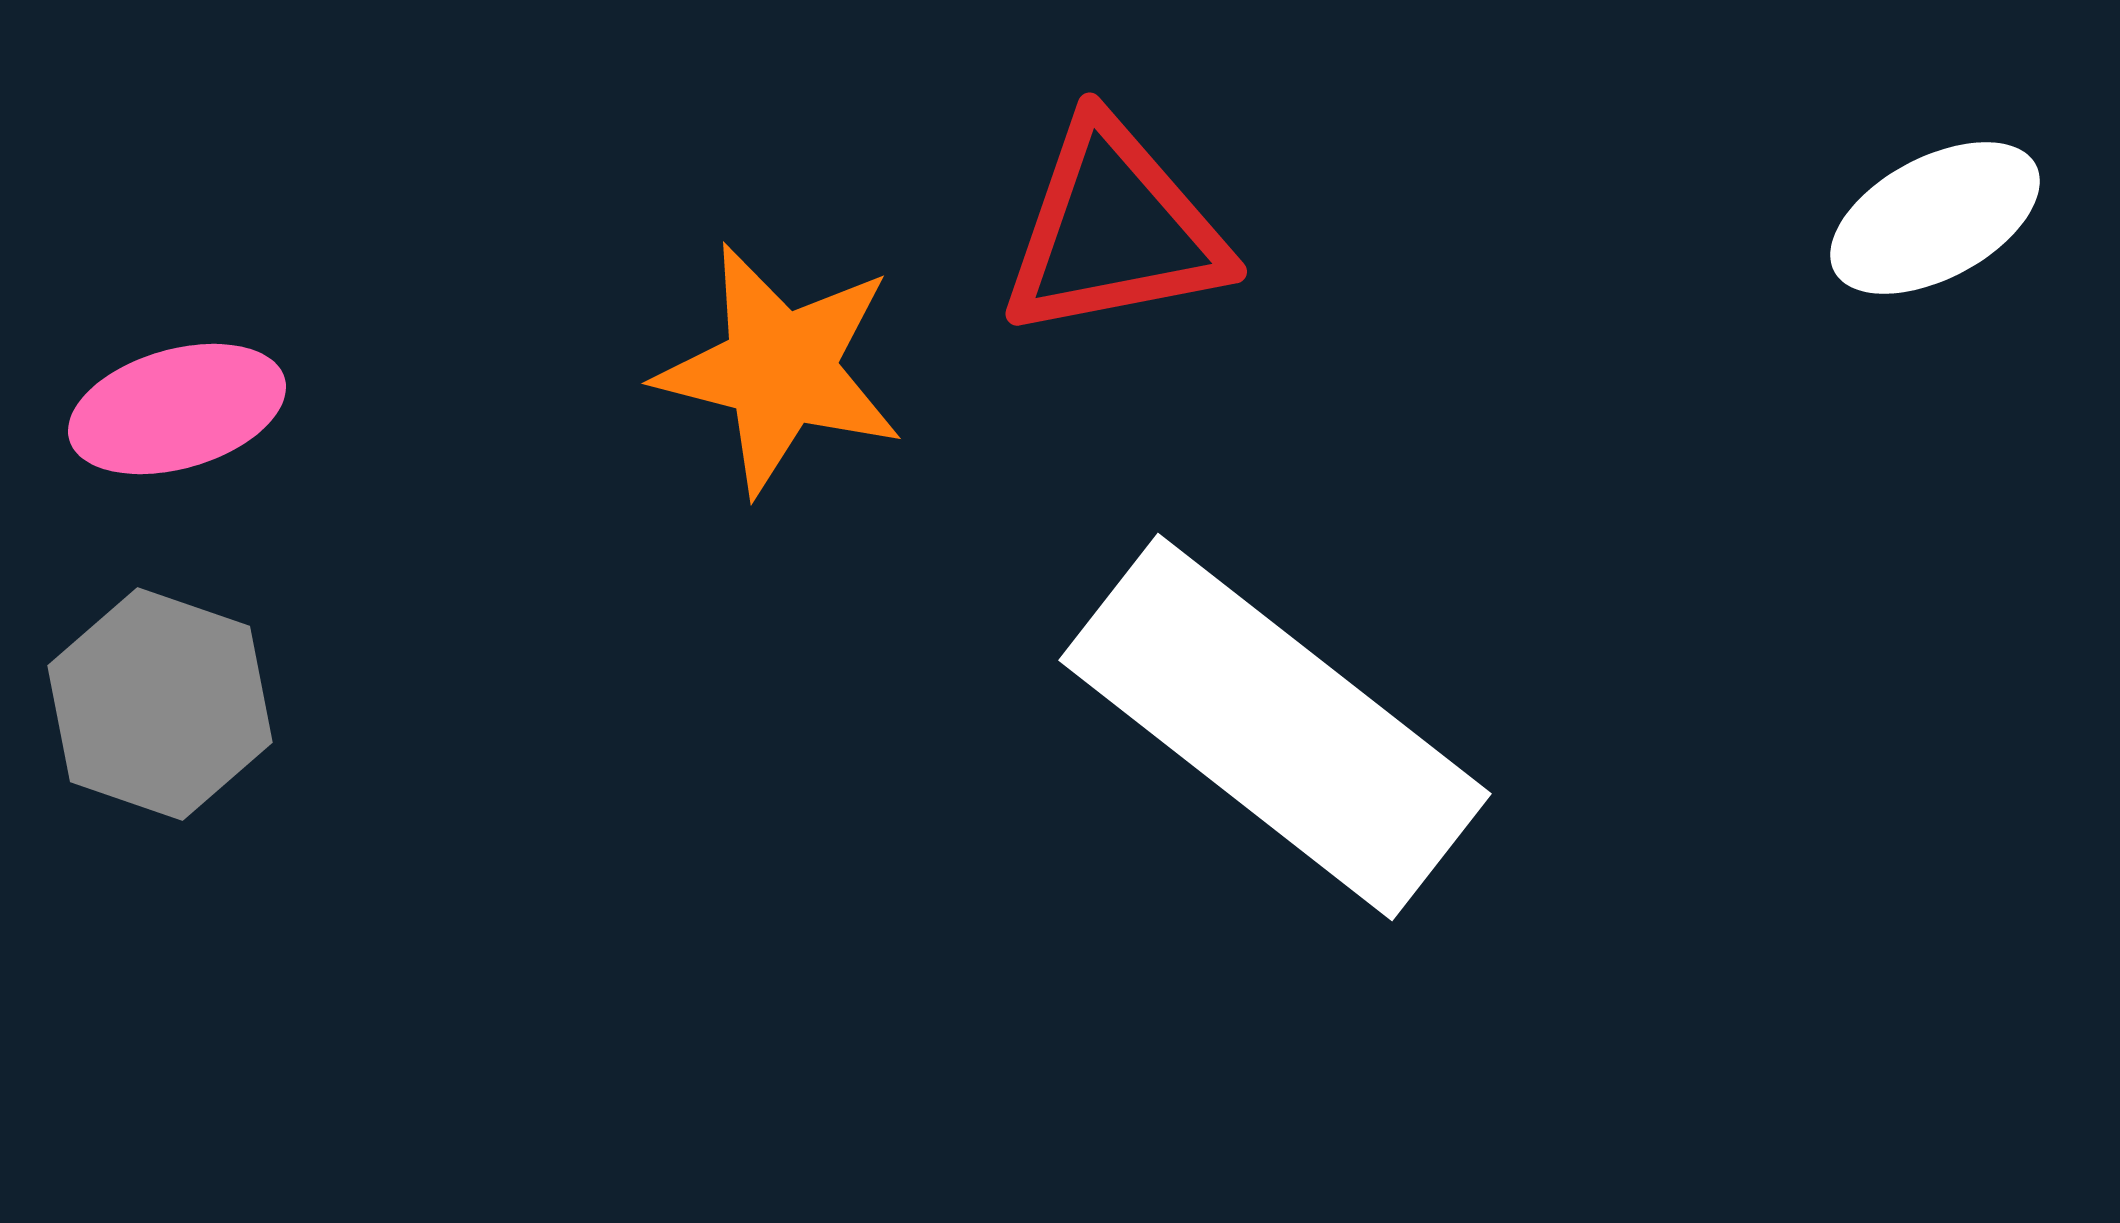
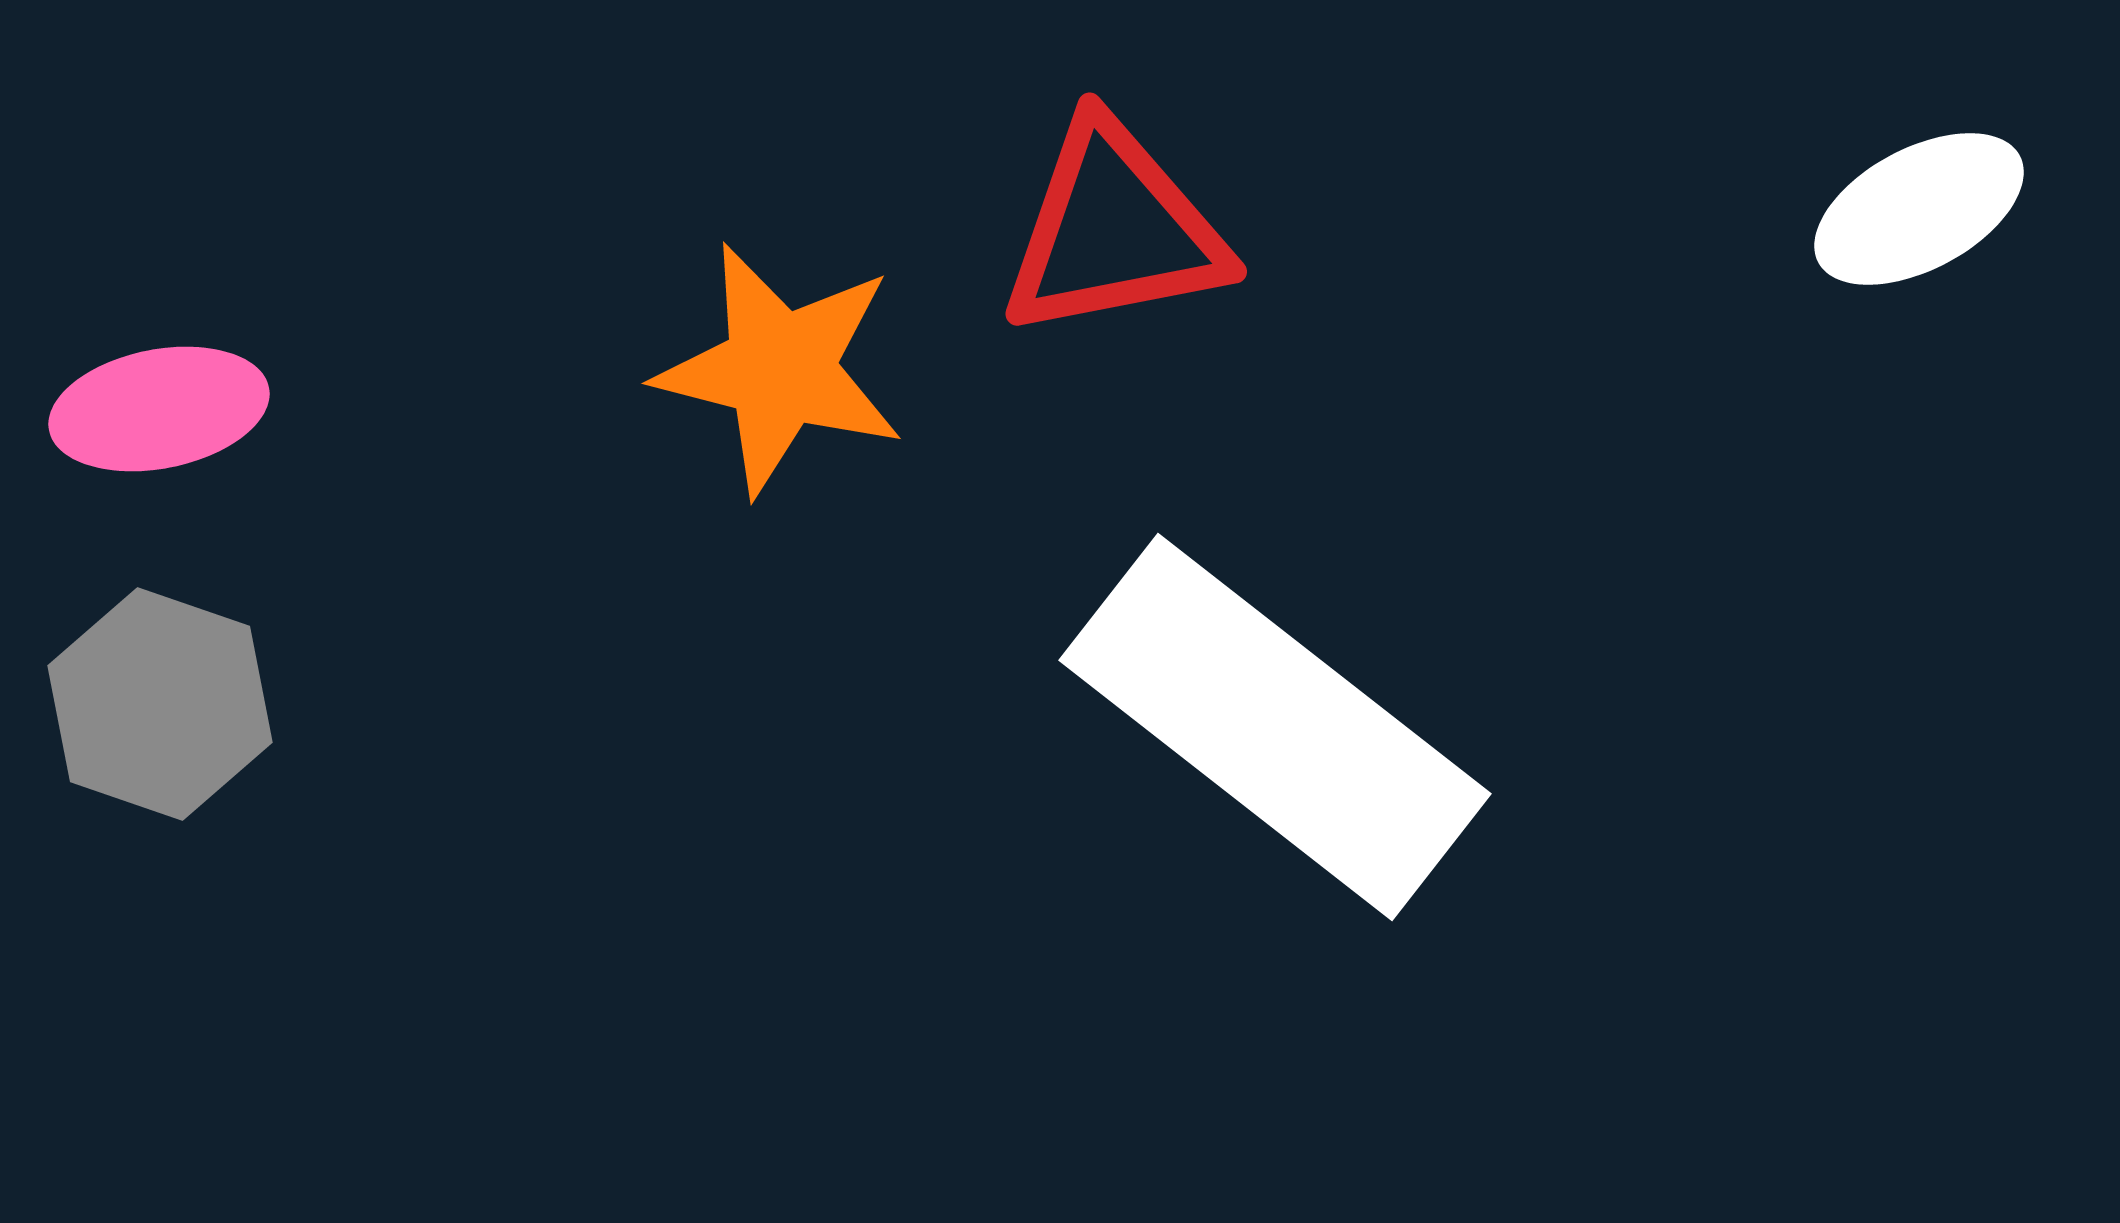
white ellipse: moved 16 px left, 9 px up
pink ellipse: moved 18 px left; rotated 5 degrees clockwise
